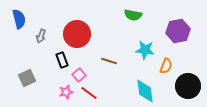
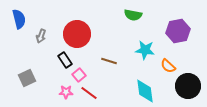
black rectangle: moved 3 px right; rotated 14 degrees counterclockwise
orange semicircle: moved 2 px right; rotated 112 degrees clockwise
pink star: rotated 16 degrees clockwise
